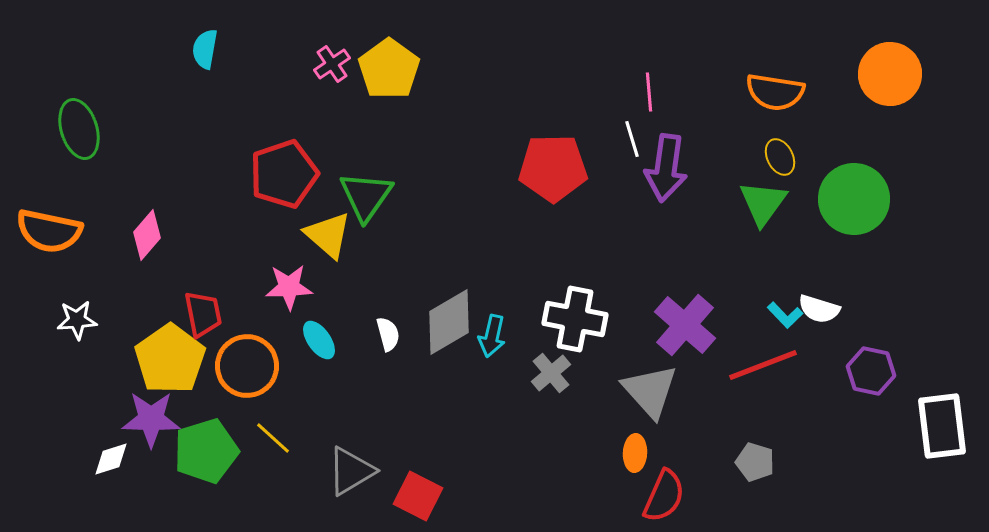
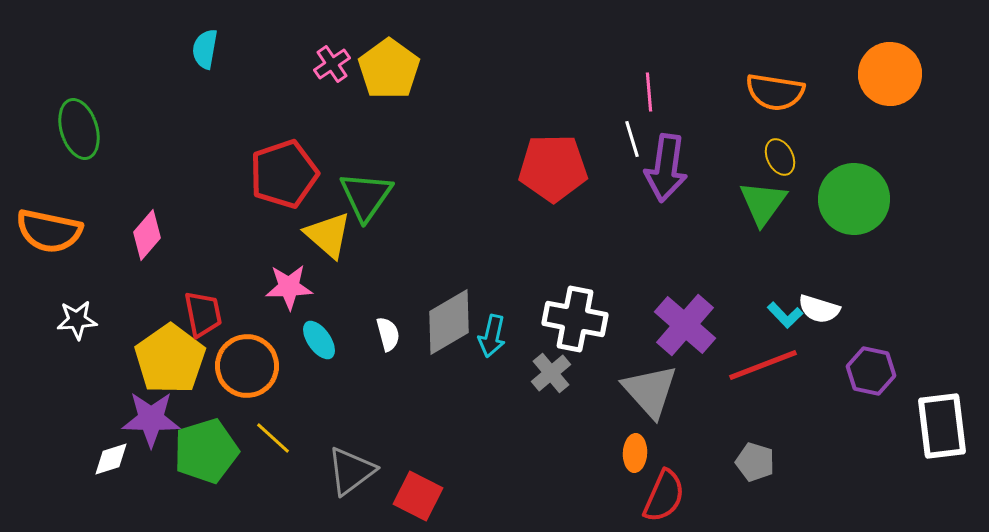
gray triangle at (351, 471): rotated 6 degrees counterclockwise
